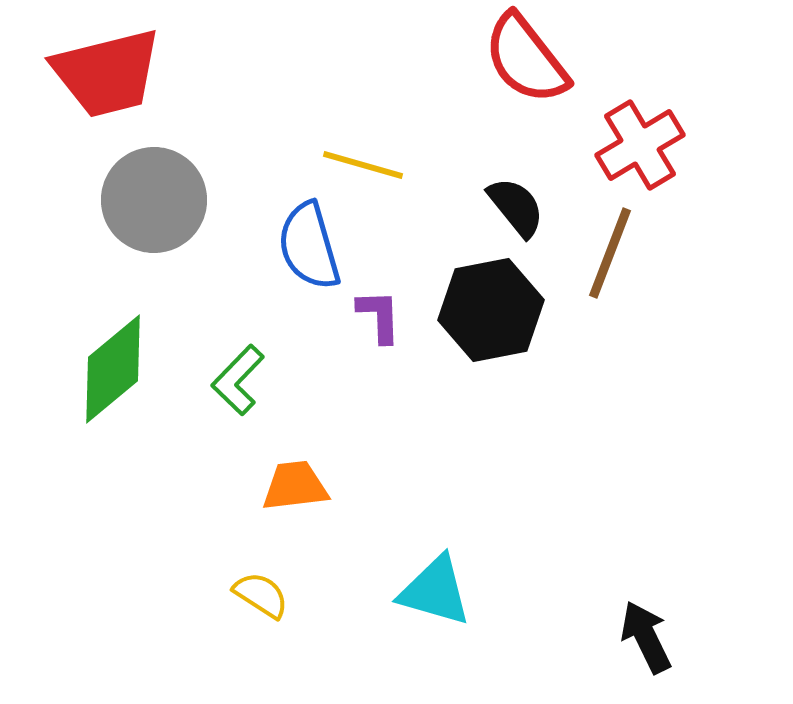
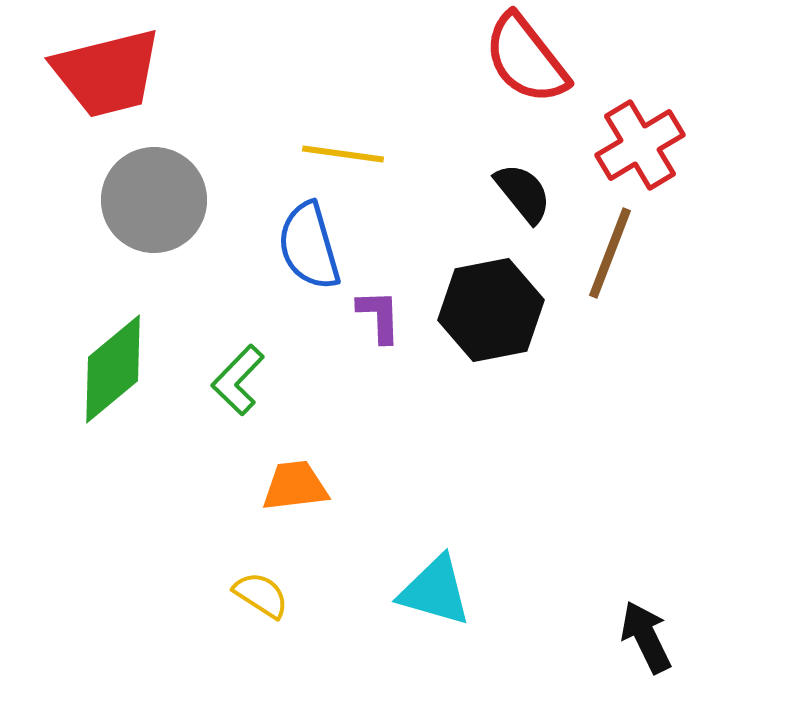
yellow line: moved 20 px left, 11 px up; rotated 8 degrees counterclockwise
black semicircle: moved 7 px right, 14 px up
